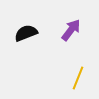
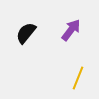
black semicircle: rotated 30 degrees counterclockwise
